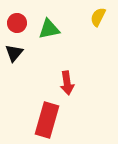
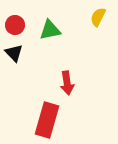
red circle: moved 2 px left, 2 px down
green triangle: moved 1 px right, 1 px down
black triangle: rotated 24 degrees counterclockwise
